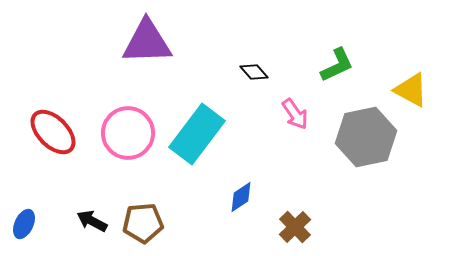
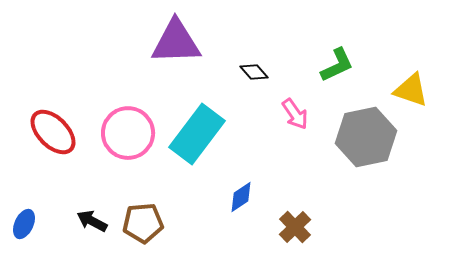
purple triangle: moved 29 px right
yellow triangle: rotated 9 degrees counterclockwise
